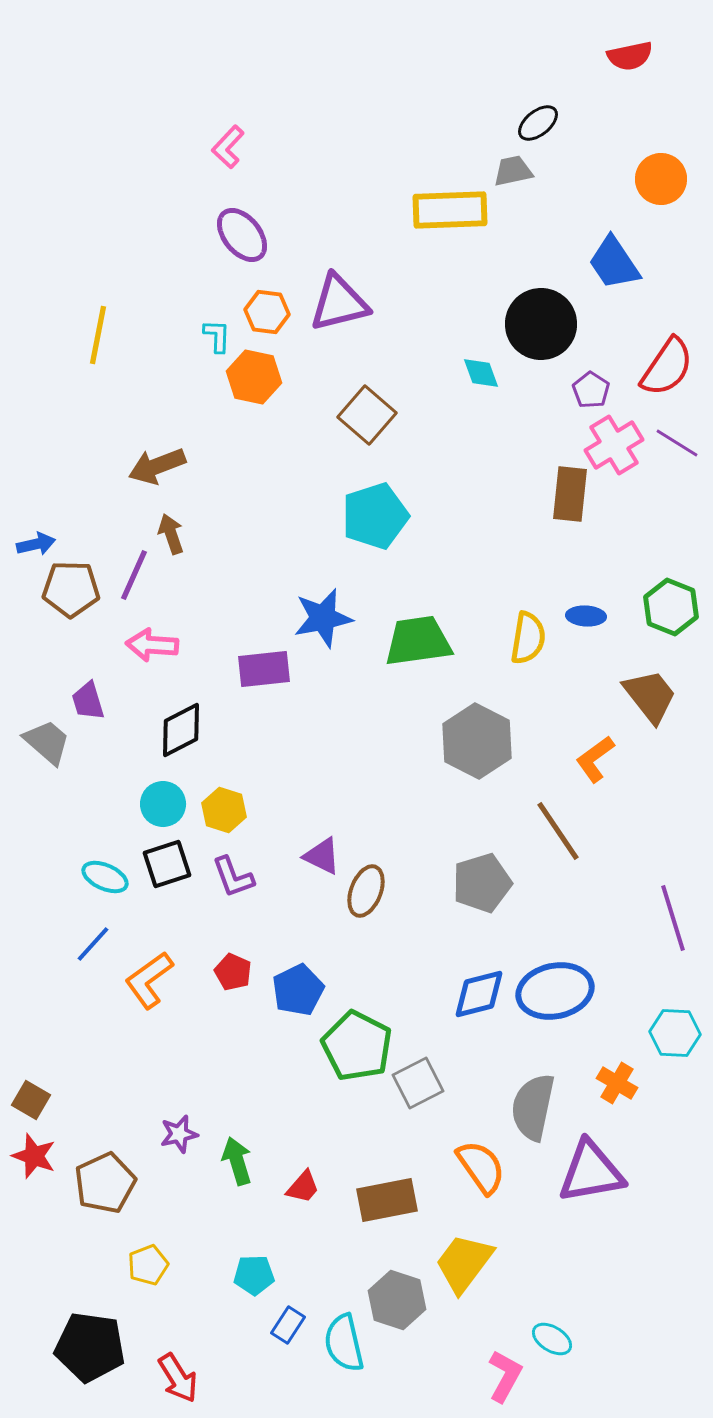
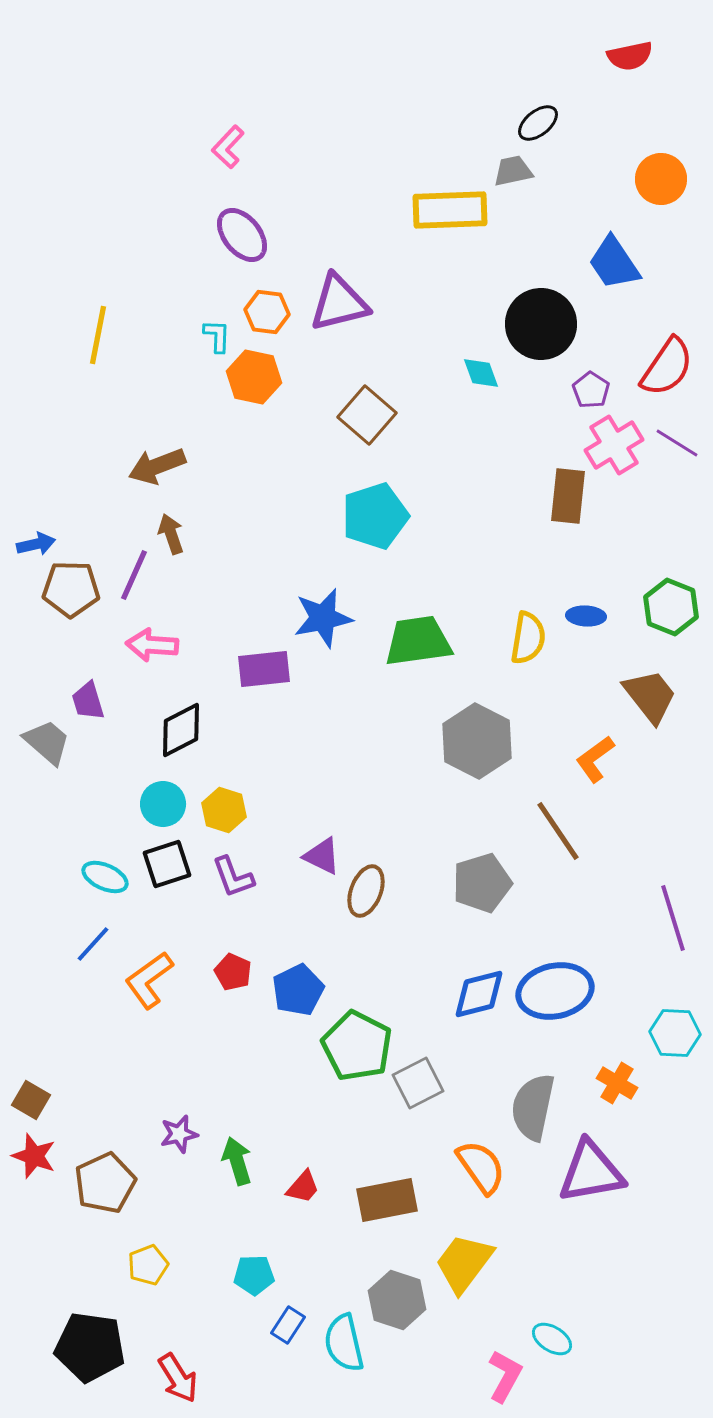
brown rectangle at (570, 494): moved 2 px left, 2 px down
